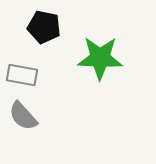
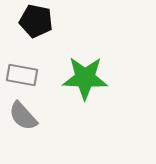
black pentagon: moved 8 px left, 6 px up
green star: moved 15 px left, 20 px down
